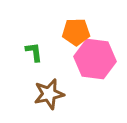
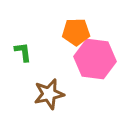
green L-shape: moved 11 px left
